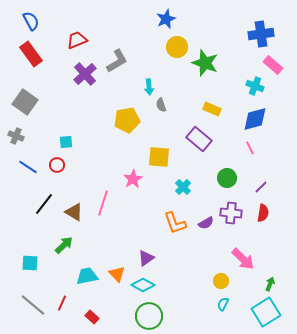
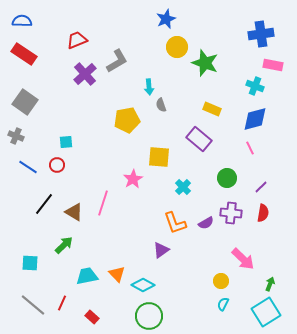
blue semicircle at (31, 21): moved 9 px left; rotated 60 degrees counterclockwise
red rectangle at (31, 54): moved 7 px left; rotated 20 degrees counterclockwise
pink rectangle at (273, 65): rotated 30 degrees counterclockwise
purple triangle at (146, 258): moved 15 px right, 8 px up
